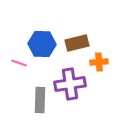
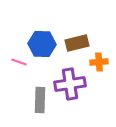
pink line: moved 1 px up
